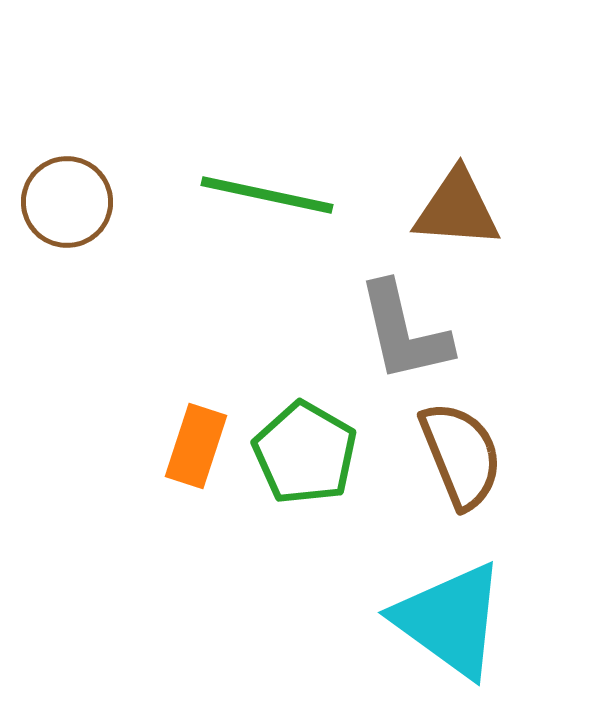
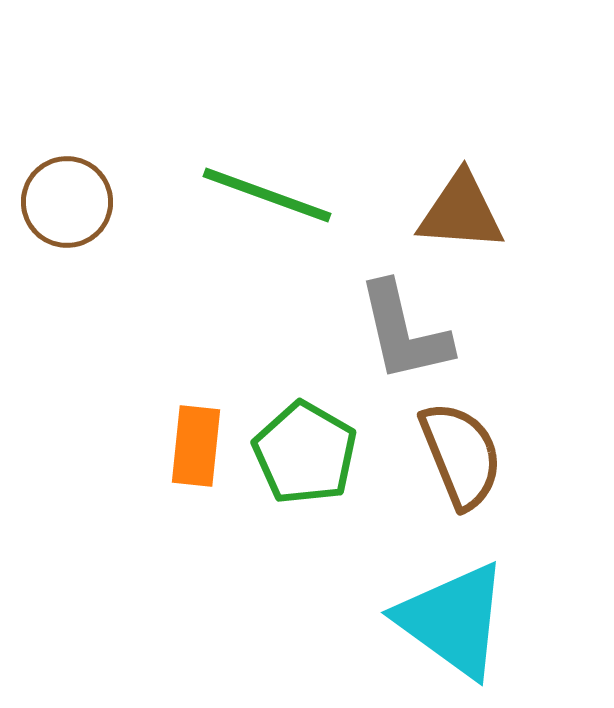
green line: rotated 8 degrees clockwise
brown triangle: moved 4 px right, 3 px down
orange rectangle: rotated 12 degrees counterclockwise
cyan triangle: moved 3 px right
